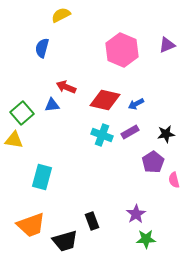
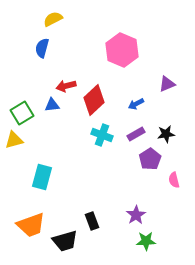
yellow semicircle: moved 8 px left, 4 px down
purple triangle: moved 39 px down
red arrow: moved 1 px up; rotated 36 degrees counterclockwise
red diamond: moved 11 px left; rotated 56 degrees counterclockwise
green square: rotated 10 degrees clockwise
purple rectangle: moved 6 px right, 2 px down
yellow triangle: rotated 24 degrees counterclockwise
purple pentagon: moved 3 px left, 3 px up
purple star: moved 1 px down
green star: moved 2 px down
